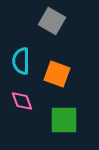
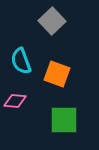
gray square: rotated 16 degrees clockwise
cyan semicircle: rotated 20 degrees counterclockwise
pink diamond: moved 7 px left; rotated 65 degrees counterclockwise
